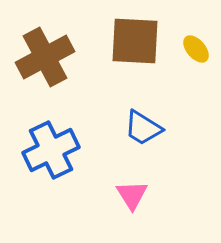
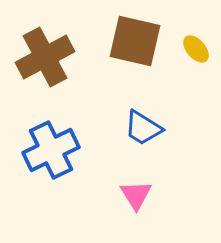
brown square: rotated 10 degrees clockwise
pink triangle: moved 4 px right
